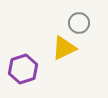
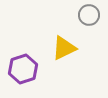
gray circle: moved 10 px right, 8 px up
